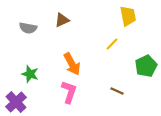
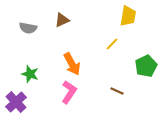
yellow trapezoid: rotated 20 degrees clockwise
pink L-shape: rotated 15 degrees clockwise
